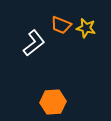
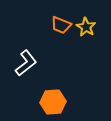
yellow star: moved 1 px up; rotated 18 degrees clockwise
white L-shape: moved 8 px left, 20 px down
